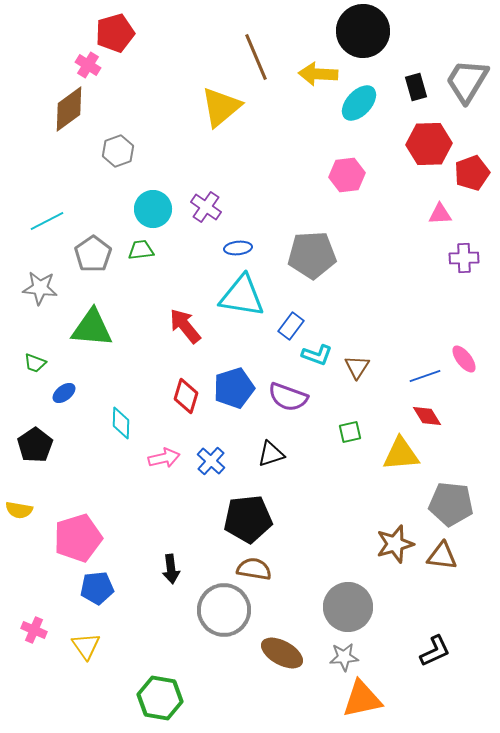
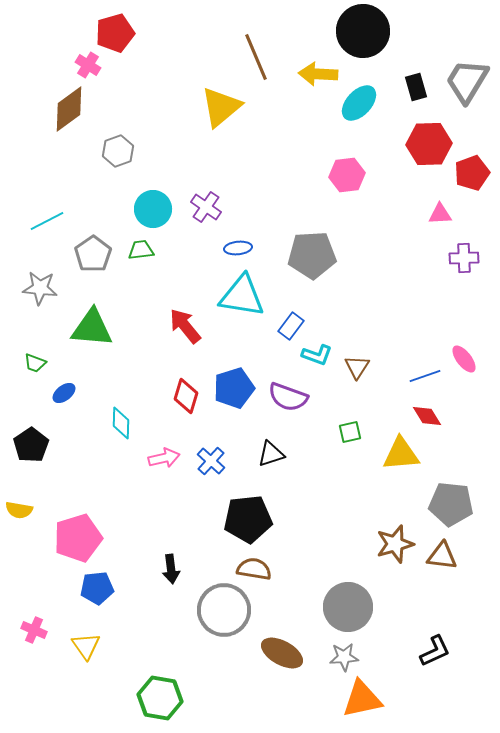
black pentagon at (35, 445): moved 4 px left
